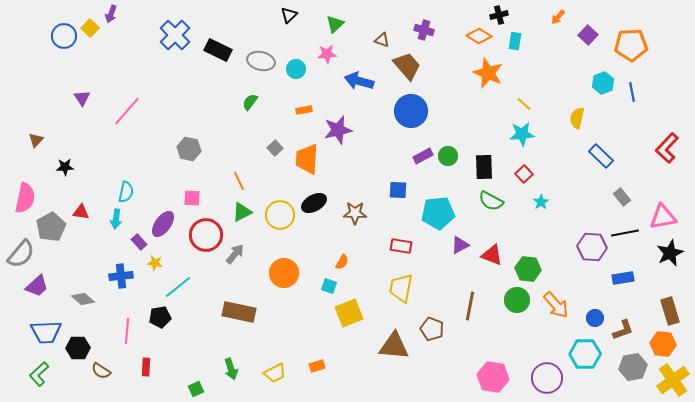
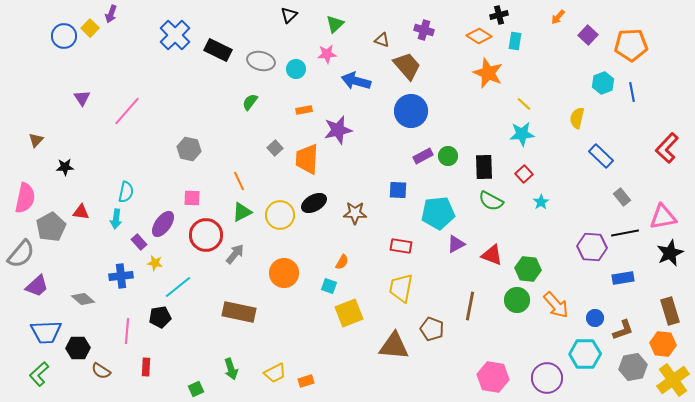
blue arrow at (359, 81): moved 3 px left
purple triangle at (460, 245): moved 4 px left, 1 px up
orange rectangle at (317, 366): moved 11 px left, 15 px down
